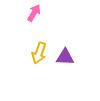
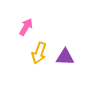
pink arrow: moved 8 px left, 14 px down
